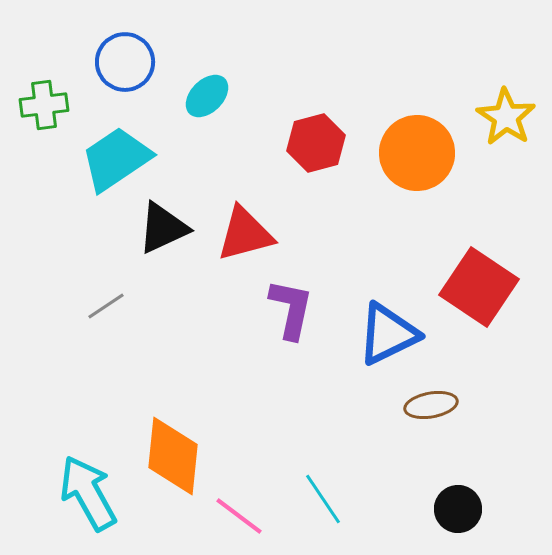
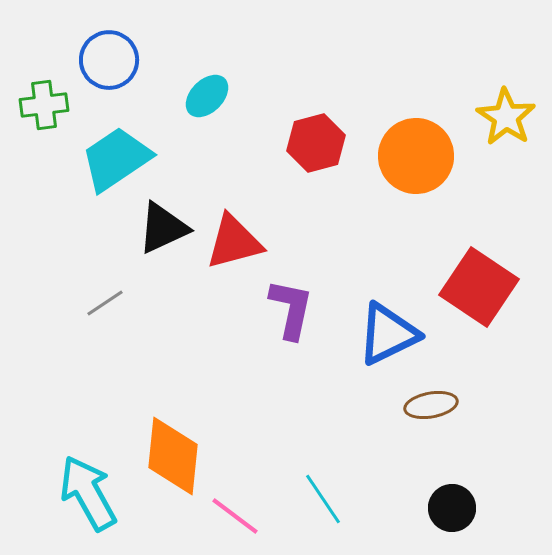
blue circle: moved 16 px left, 2 px up
orange circle: moved 1 px left, 3 px down
red triangle: moved 11 px left, 8 px down
gray line: moved 1 px left, 3 px up
black circle: moved 6 px left, 1 px up
pink line: moved 4 px left
